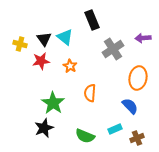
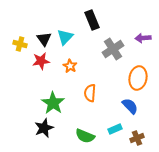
cyan triangle: rotated 36 degrees clockwise
